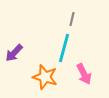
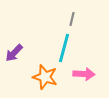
pink arrow: rotated 60 degrees counterclockwise
